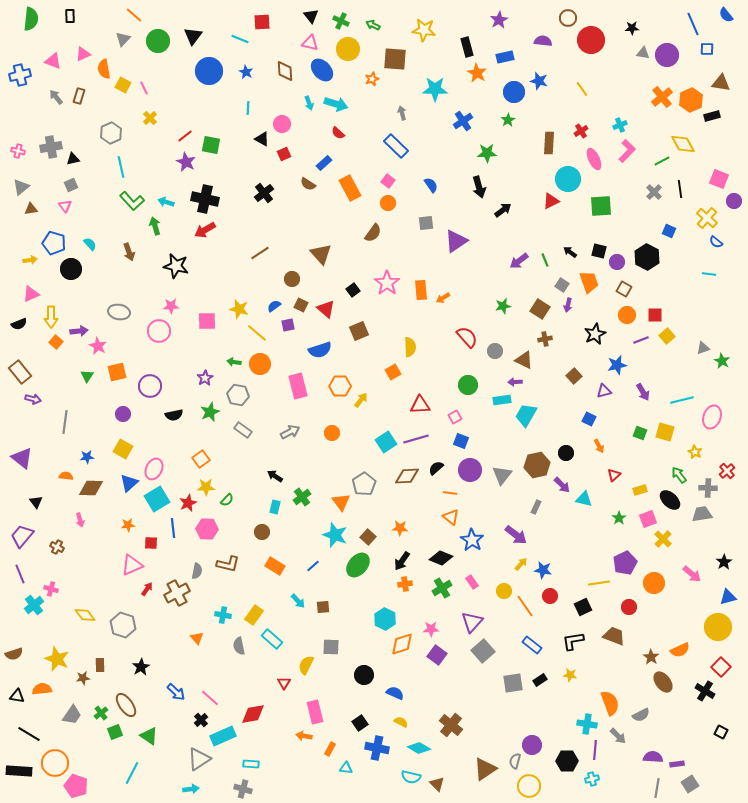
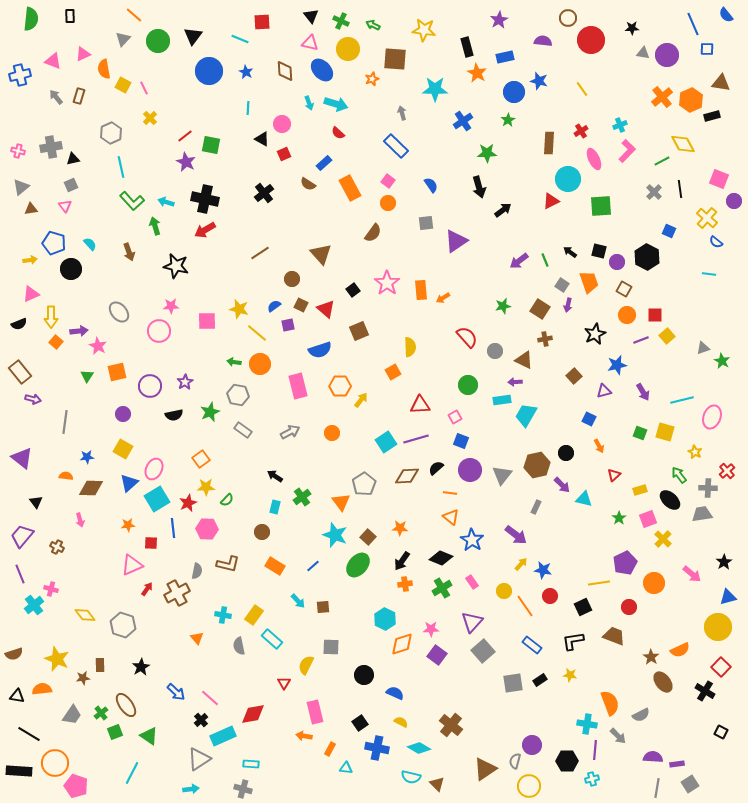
gray ellipse at (119, 312): rotated 40 degrees clockwise
purple star at (205, 378): moved 20 px left, 4 px down
